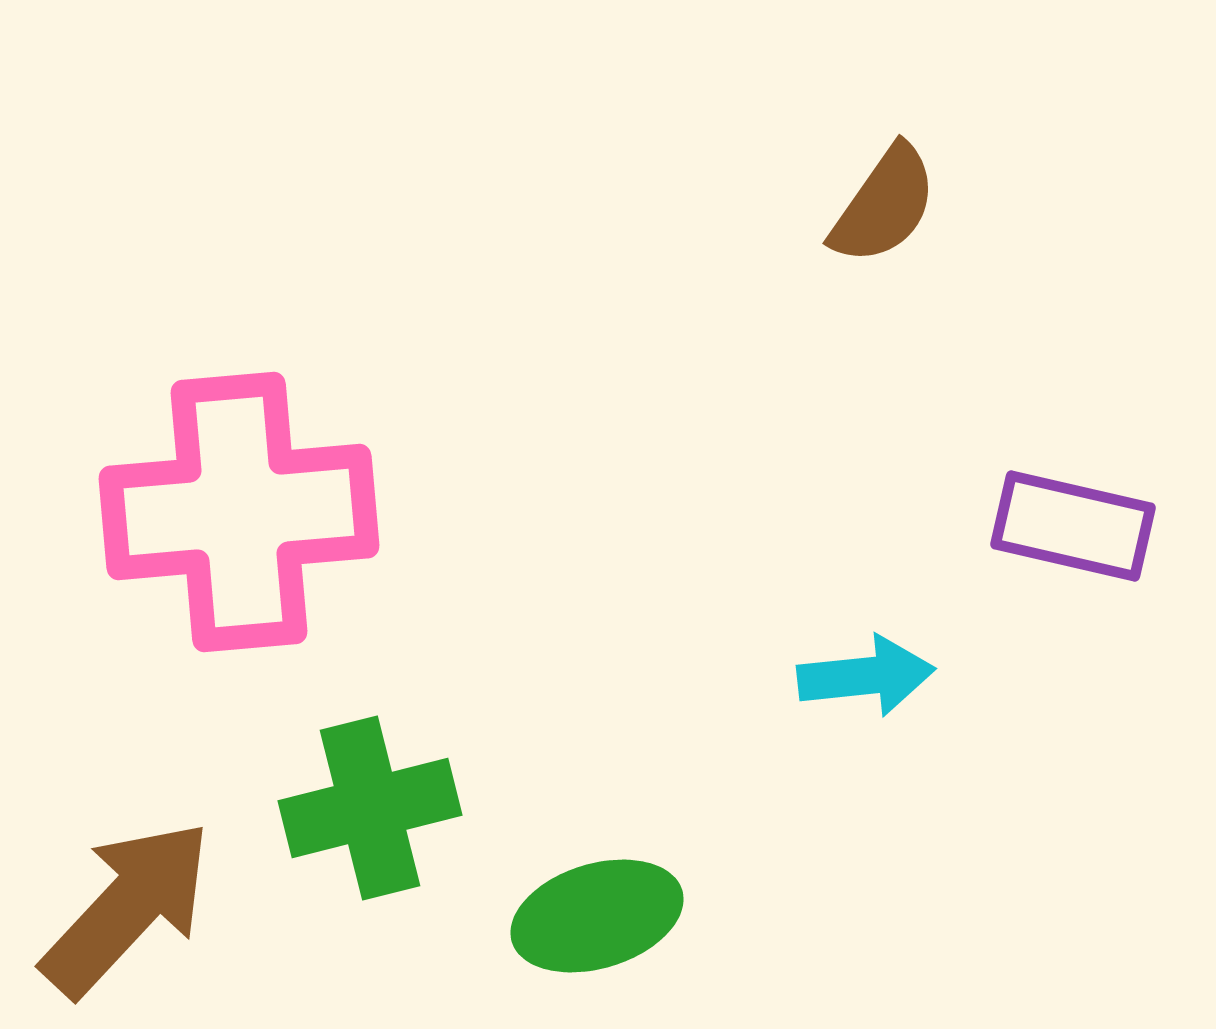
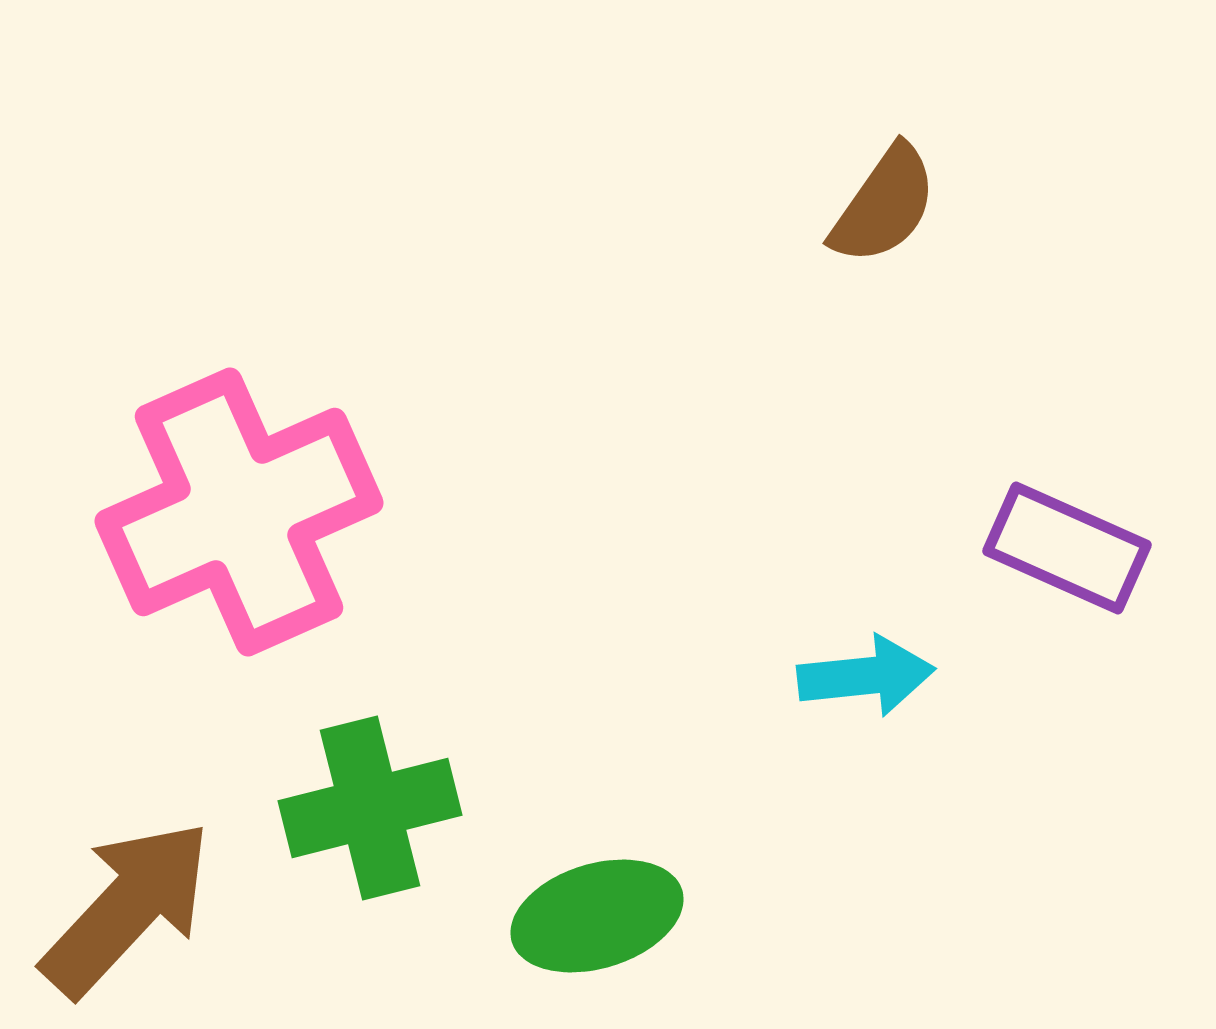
pink cross: rotated 19 degrees counterclockwise
purple rectangle: moved 6 px left, 22 px down; rotated 11 degrees clockwise
